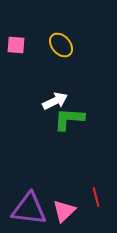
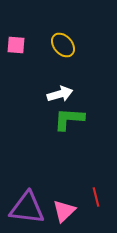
yellow ellipse: moved 2 px right
white arrow: moved 5 px right, 7 px up; rotated 10 degrees clockwise
purple triangle: moved 2 px left, 1 px up
